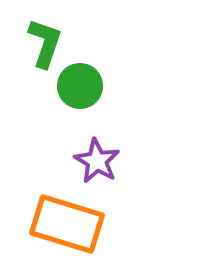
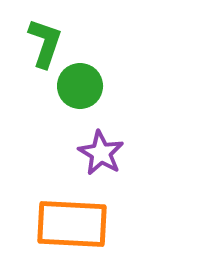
purple star: moved 4 px right, 8 px up
orange rectangle: moved 5 px right; rotated 14 degrees counterclockwise
